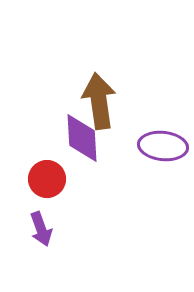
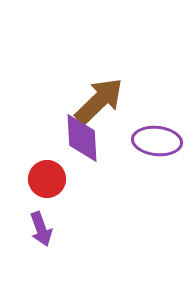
brown arrow: rotated 54 degrees clockwise
purple ellipse: moved 6 px left, 5 px up
